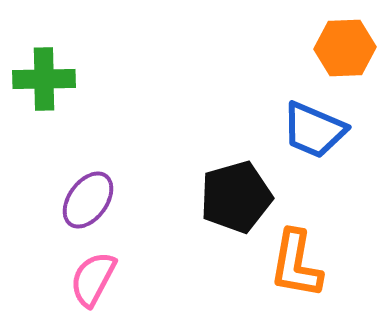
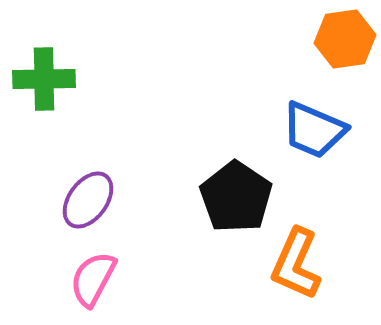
orange hexagon: moved 9 px up; rotated 6 degrees counterclockwise
black pentagon: rotated 22 degrees counterclockwise
orange L-shape: rotated 14 degrees clockwise
